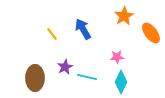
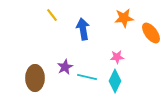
orange star: moved 2 px down; rotated 24 degrees clockwise
blue arrow: rotated 20 degrees clockwise
yellow line: moved 19 px up
cyan diamond: moved 6 px left, 1 px up
